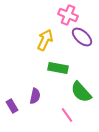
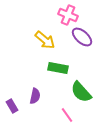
yellow arrow: rotated 105 degrees clockwise
